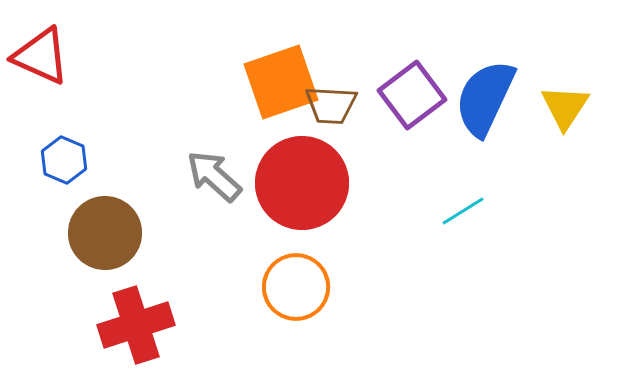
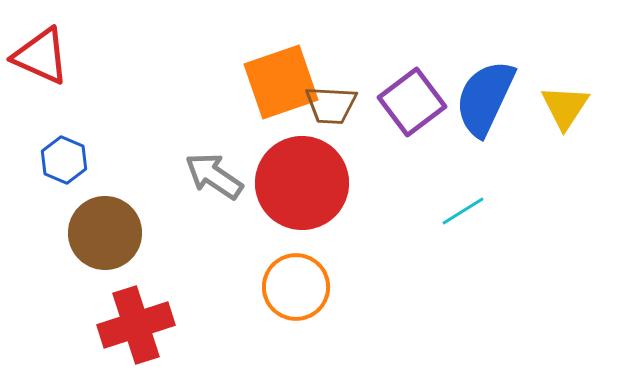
purple square: moved 7 px down
gray arrow: rotated 8 degrees counterclockwise
